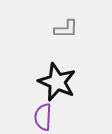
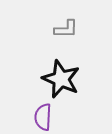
black star: moved 4 px right, 3 px up
